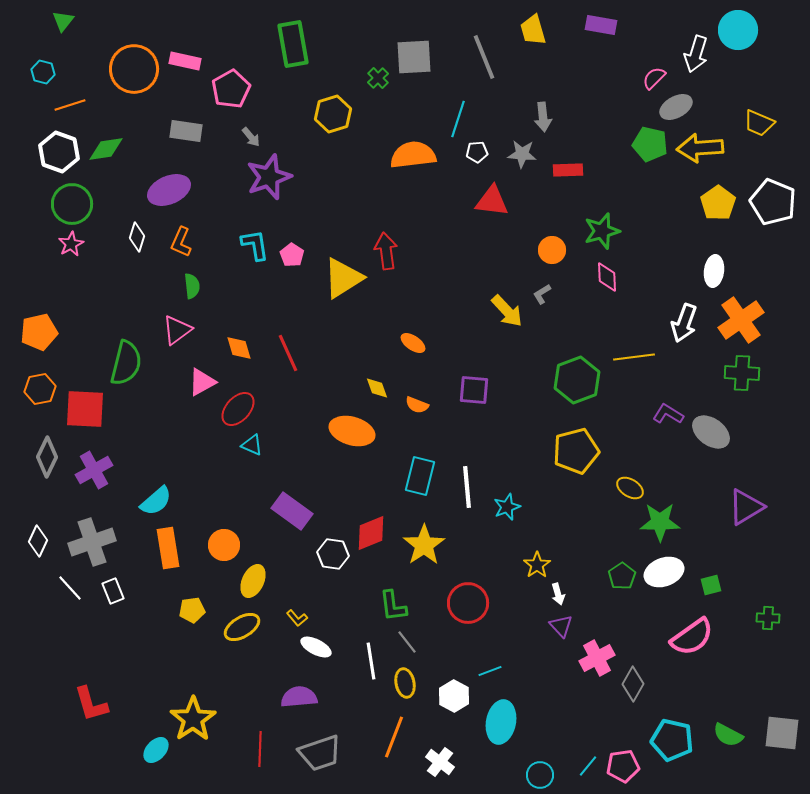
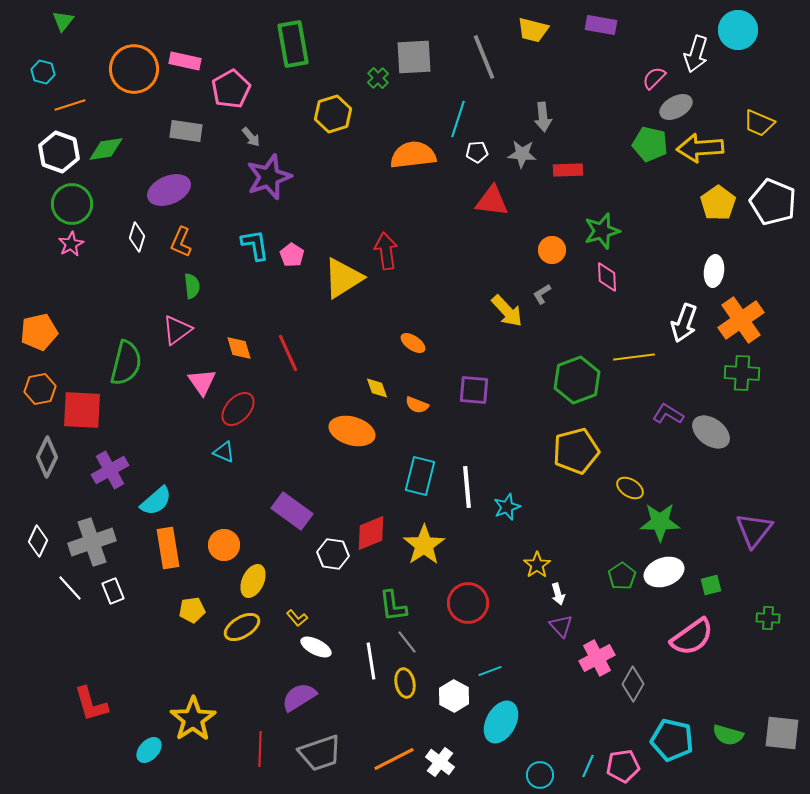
yellow trapezoid at (533, 30): rotated 60 degrees counterclockwise
pink triangle at (202, 382): rotated 36 degrees counterclockwise
red square at (85, 409): moved 3 px left, 1 px down
cyan triangle at (252, 445): moved 28 px left, 7 px down
purple cross at (94, 470): moved 16 px right
purple triangle at (746, 507): moved 8 px right, 23 px down; rotated 21 degrees counterclockwise
purple semicircle at (299, 697): rotated 27 degrees counterclockwise
cyan ellipse at (501, 722): rotated 18 degrees clockwise
green semicircle at (728, 735): rotated 12 degrees counterclockwise
orange line at (394, 737): moved 22 px down; rotated 42 degrees clockwise
cyan ellipse at (156, 750): moved 7 px left
cyan line at (588, 766): rotated 15 degrees counterclockwise
